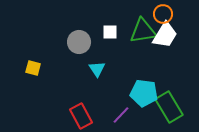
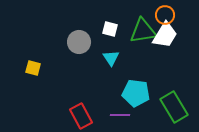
orange circle: moved 2 px right, 1 px down
white square: moved 3 px up; rotated 14 degrees clockwise
cyan triangle: moved 14 px right, 11 px up
cyan pentagon: moved 8 px left
green rectangle: moved 5 px right
purple line: moved 1 px left; rotated 48 degrees clockwise
